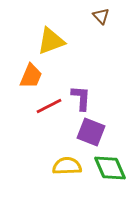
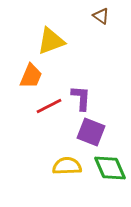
brown triangle: rotated 12 degrees counterclockwise
